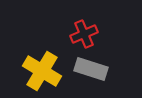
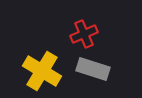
gray rectangle: moved 2 px right
